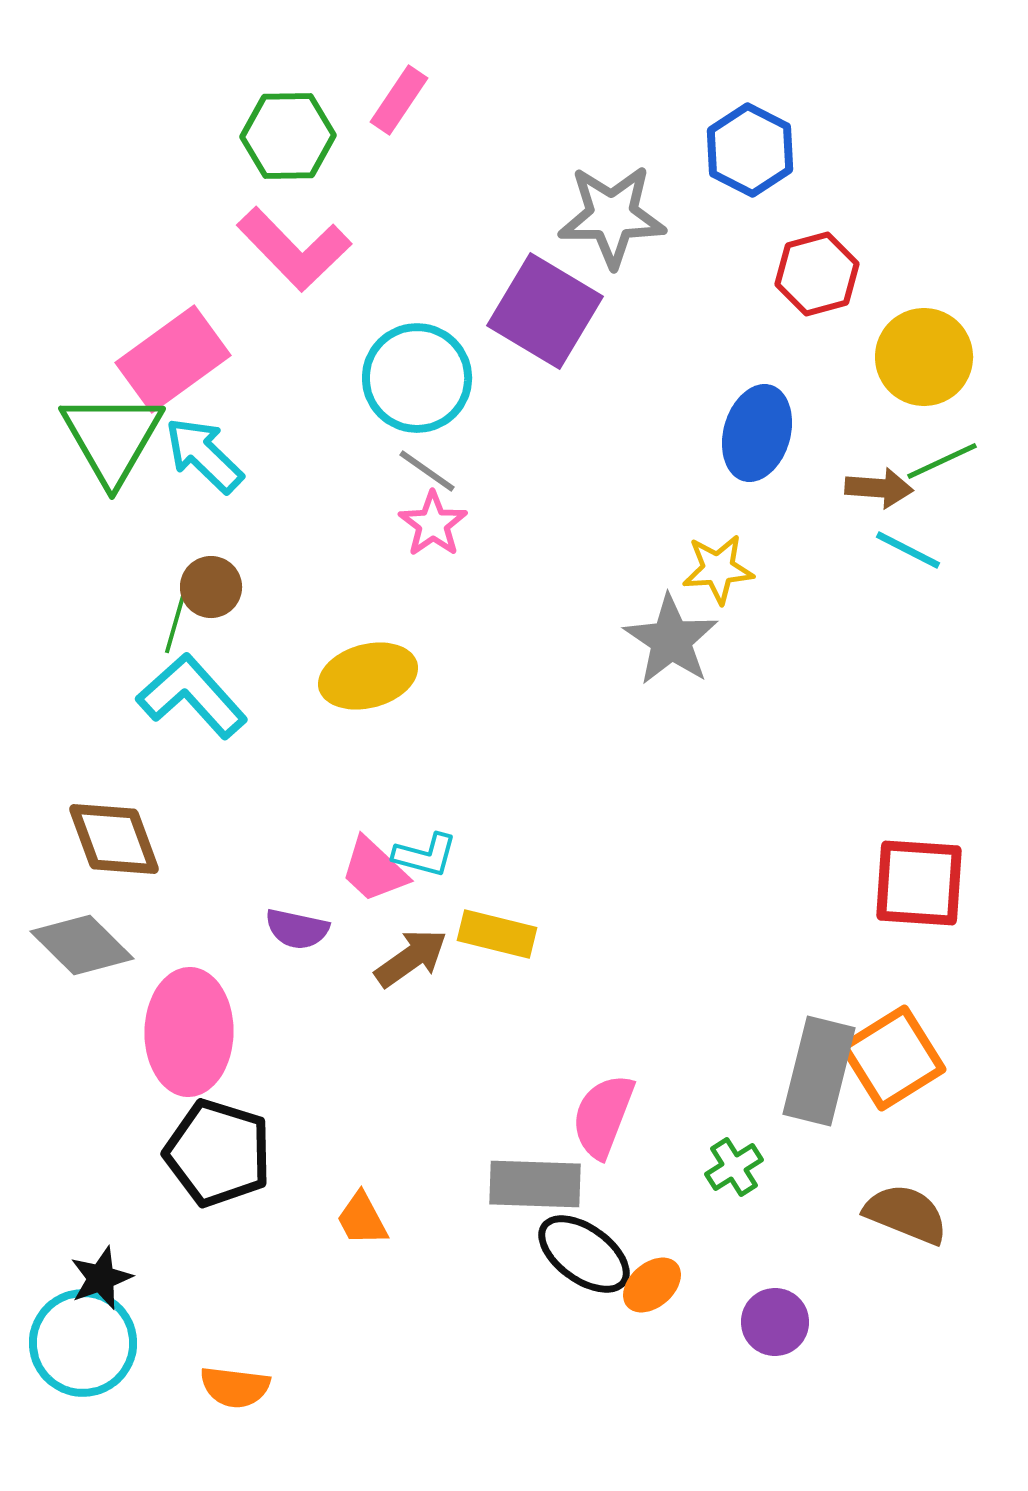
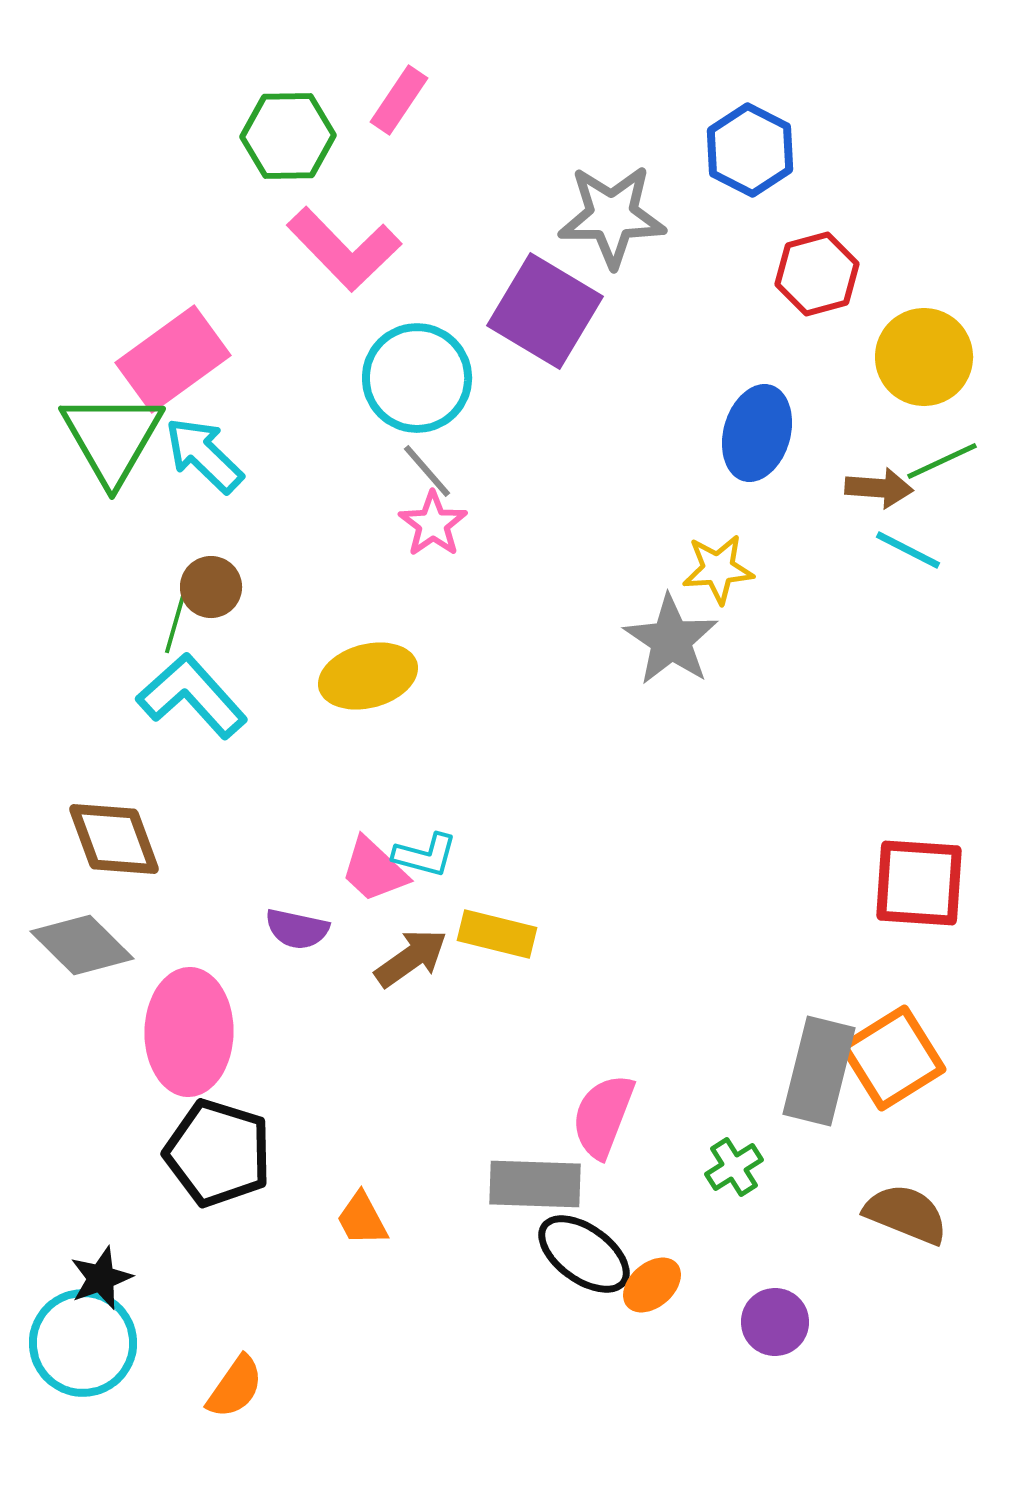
pink L-shape at (294, 249): moved 50 px right
gray line at (427, 471): rotated 14 degrees clockwise
orange semicircle at (235, 1387): rotated 62 degrees counterclockwise
